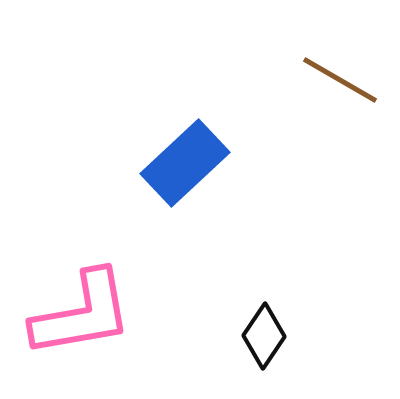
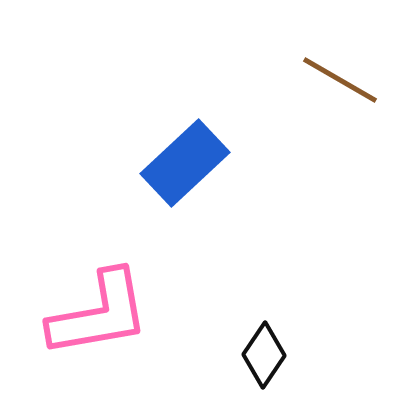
pink L-shape: moved 17 px right
black diamond: moved 19 px down
